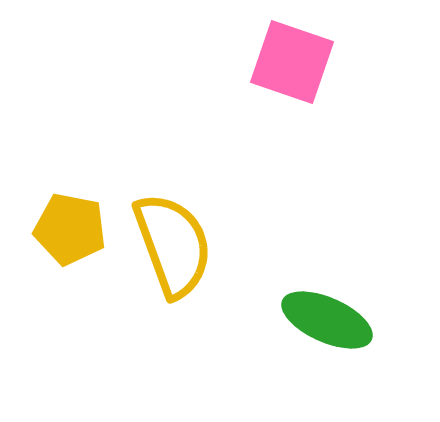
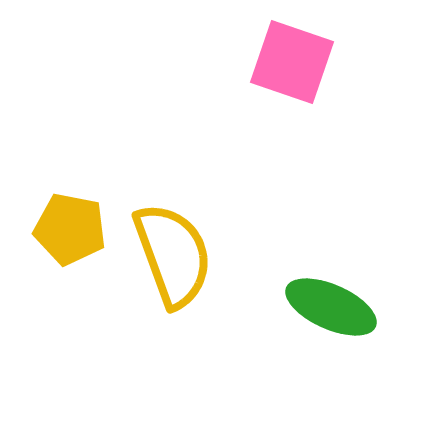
yellow semicircle: moved 10 px down
green ellipse: moved 4 px right, 13 px up
